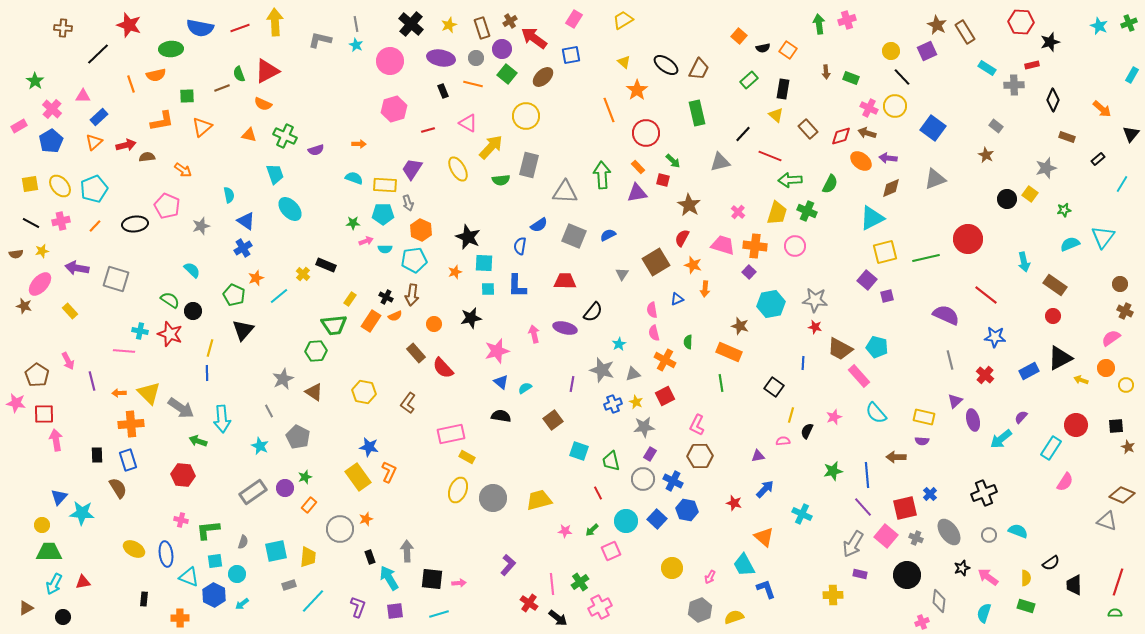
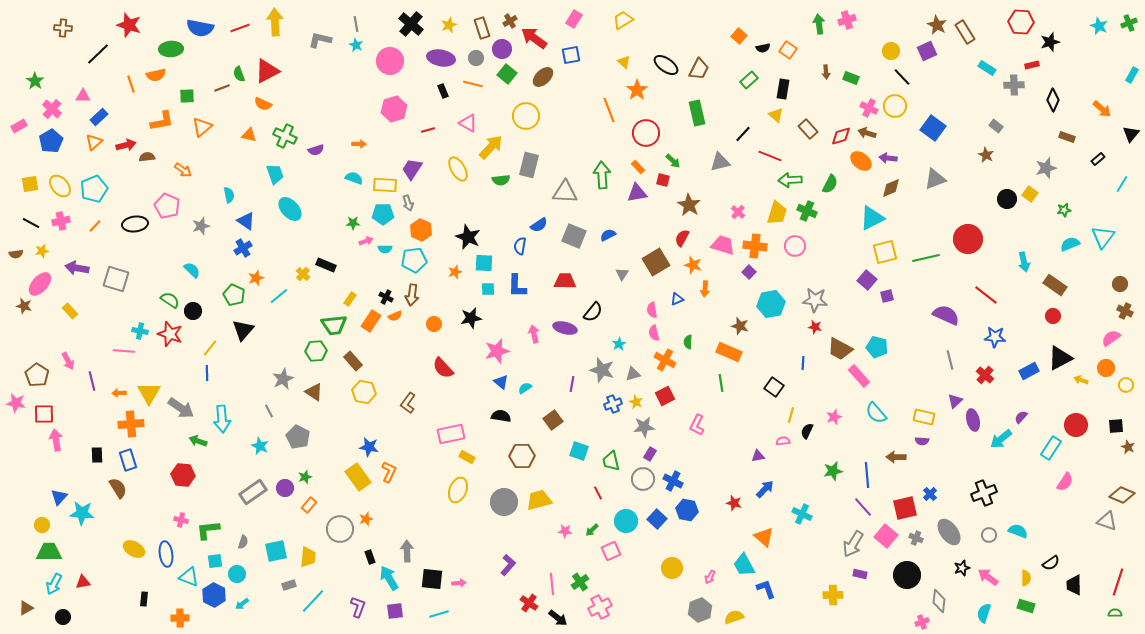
yellow line at (210, 348): rotated 24 degrees clockwise
brown rectangle at (416, 353): moved 63 px left, 8 px down
yellow triangle at (149, 393): rotated 15 degrees clockwise
brown hexagon at (700, 456): moved 178 px left
gray circle at (493, 498): moved 11 px right, 4 px down
